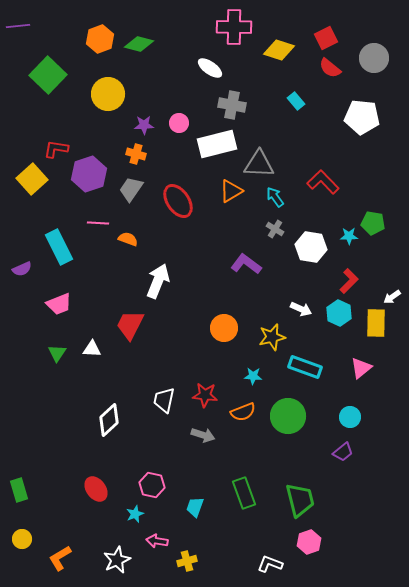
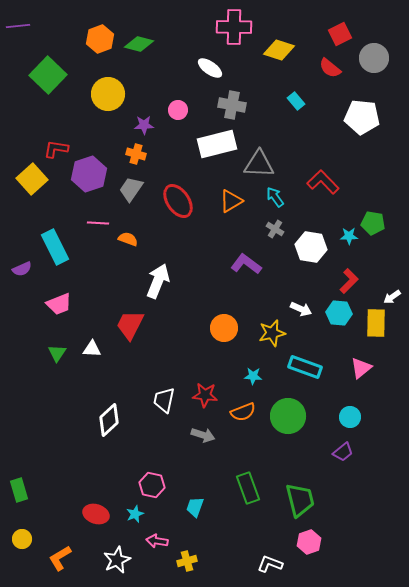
red square at (326, 38): moved 14 px right, 4 px up
pink circle at (179, 123): moved 1 px left, 13 px up
orange triangle at (231, 191): moved 10 px down
cyan rectangle at (59, 247): moved 4 px left
cyan hexagon at (339, 313): rotated 20 degrees counterclockwise
yellow star at (272, 337): moved 4 px up
red ellipse at (96, 489): moved 25 px down; rotated 35 degrees counterclockwise
green rectangle at (244, 493): moved 4 px right, 5 px up
